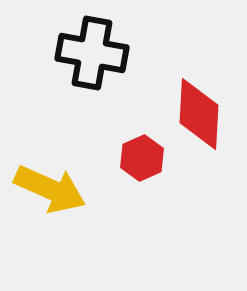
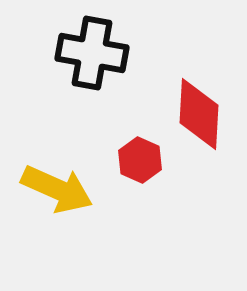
red hexagon: moved 2 px left, 2 px down; rotated 12 degrees counterclockwise
yellow arrow: moved 7 px right
